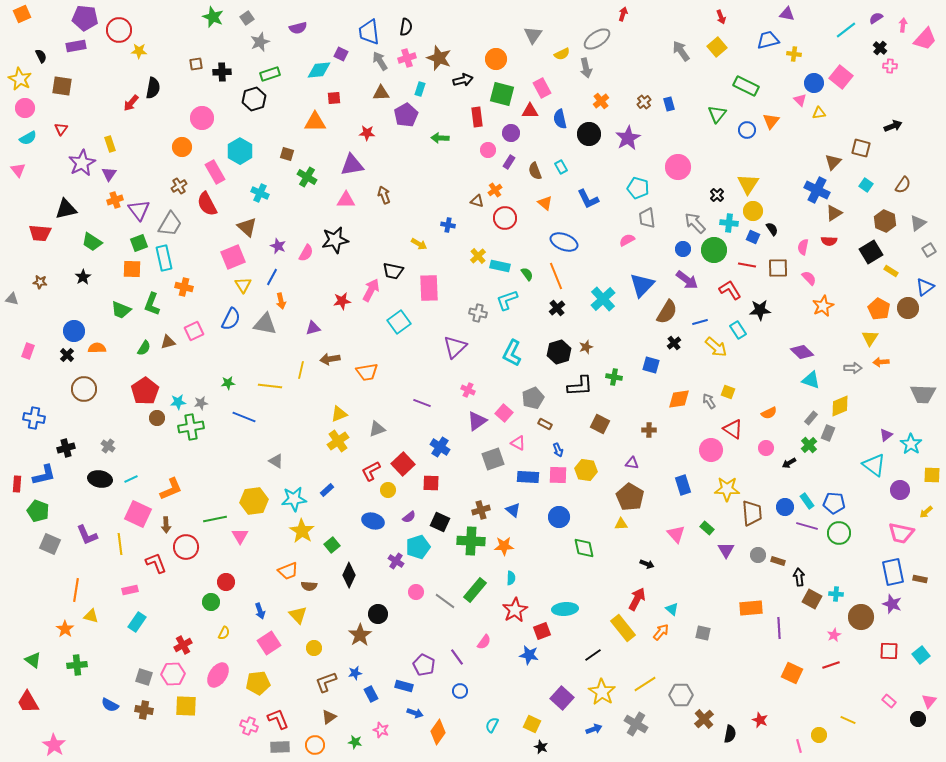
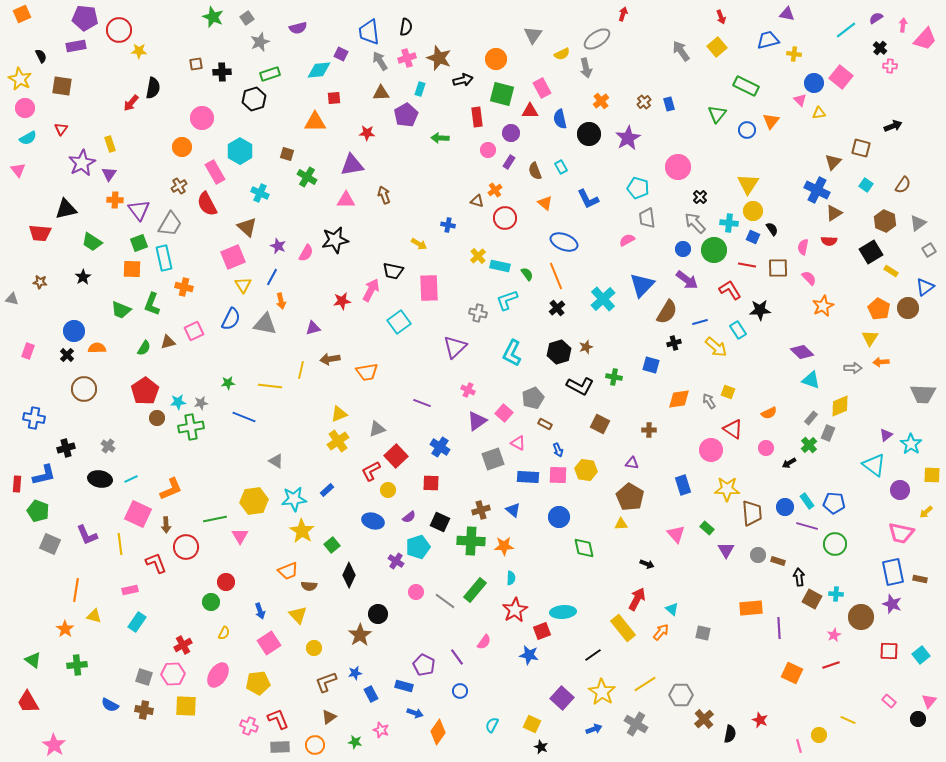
black cross at (717, 195): moved 17 px left, 2 px down
orange cross at (115, 200): rotated 21 degrees clockwise
black cross at (674, 343): rotated 24 degrees clockwise
black L-shape at (580, 386): rotated 32 degrees clockwise
red square at (403, 464): moved 7 px left, 8 px up
green circle at (839, 533): moved 4 px left, 11 px down
cyan ellipse at (565, 609): moved 2 px left, 3 px down
yellow triangle at (91, 616): moved 3 px right
